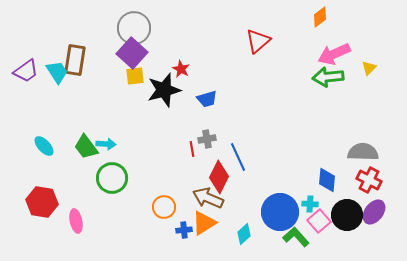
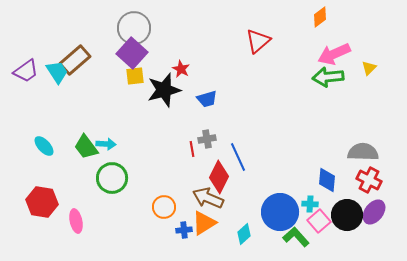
brown rectangle: rotated 40 degrees clockwise
